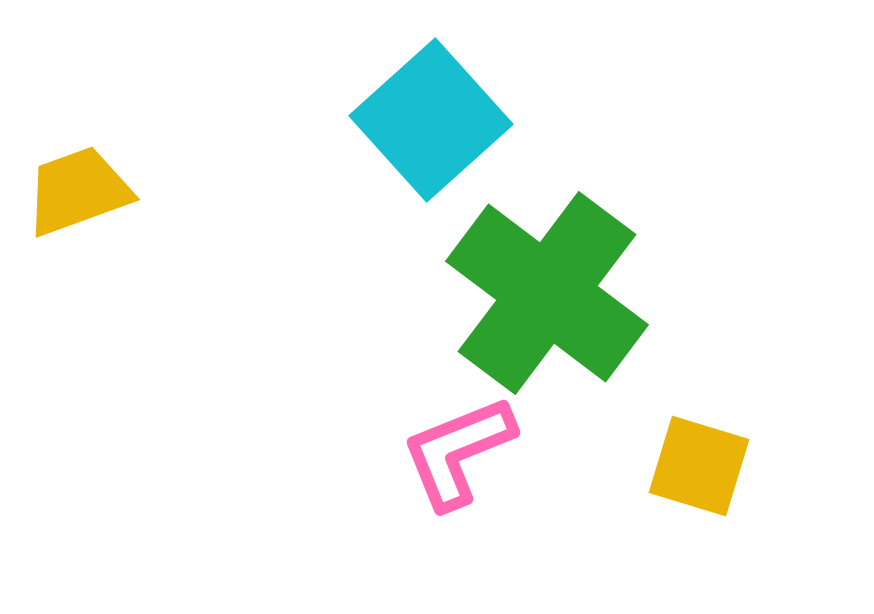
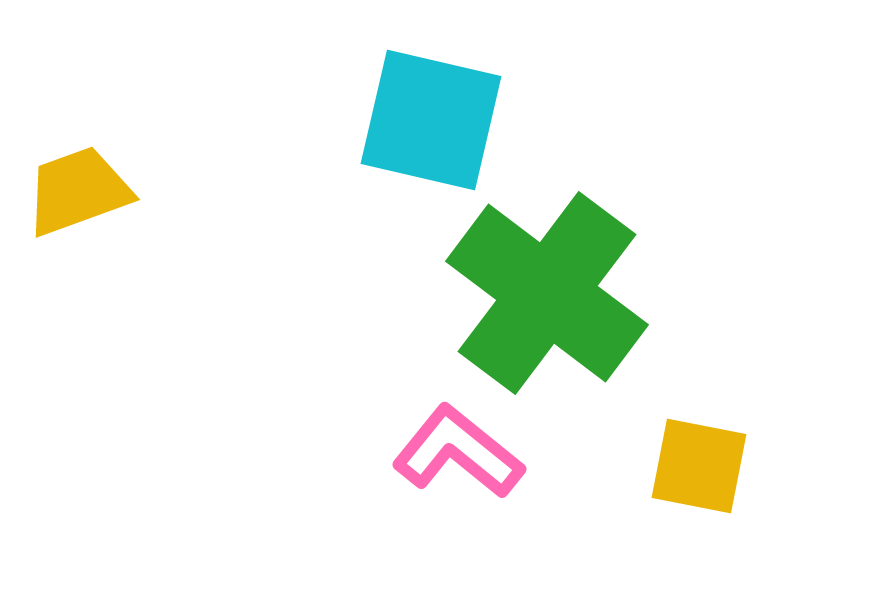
cyan square: rotated 35 degrees counterclockwise
pink L-shape: rotated 61 degrees clockwise
yellow square: rotated 6 degrees counterclockwise
